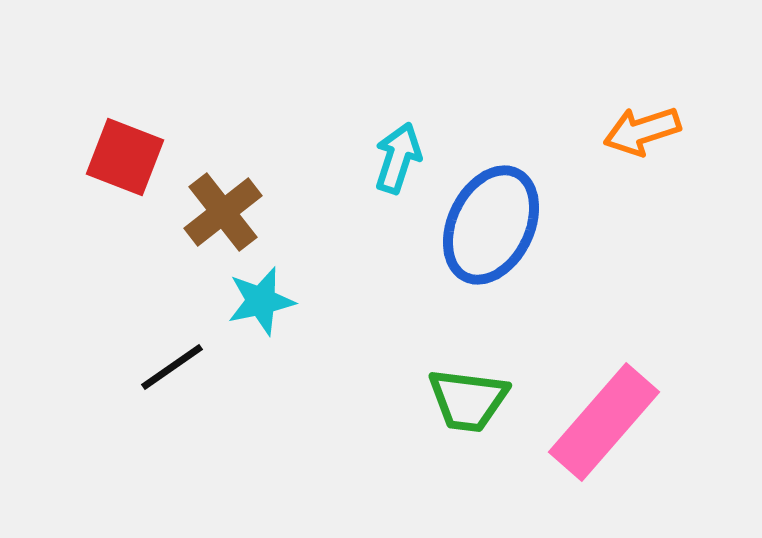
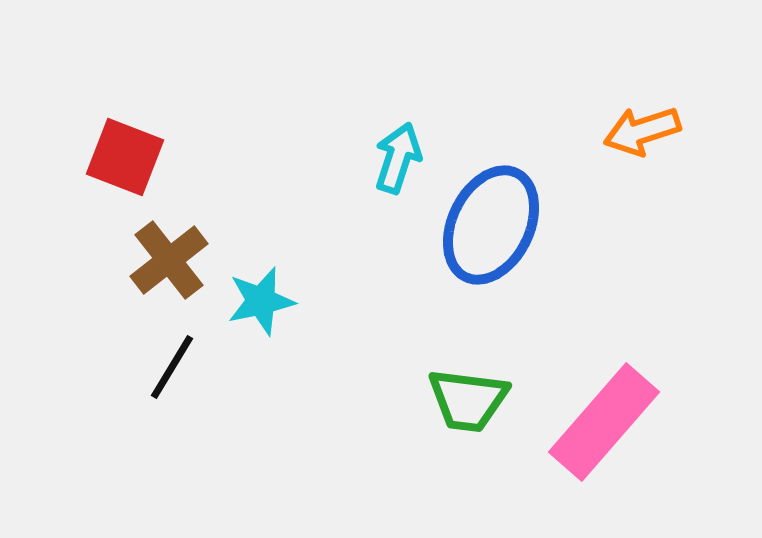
brown cross: moved 54 px left, 48 px down
black line: rotated 24 degrees counterclockwise
